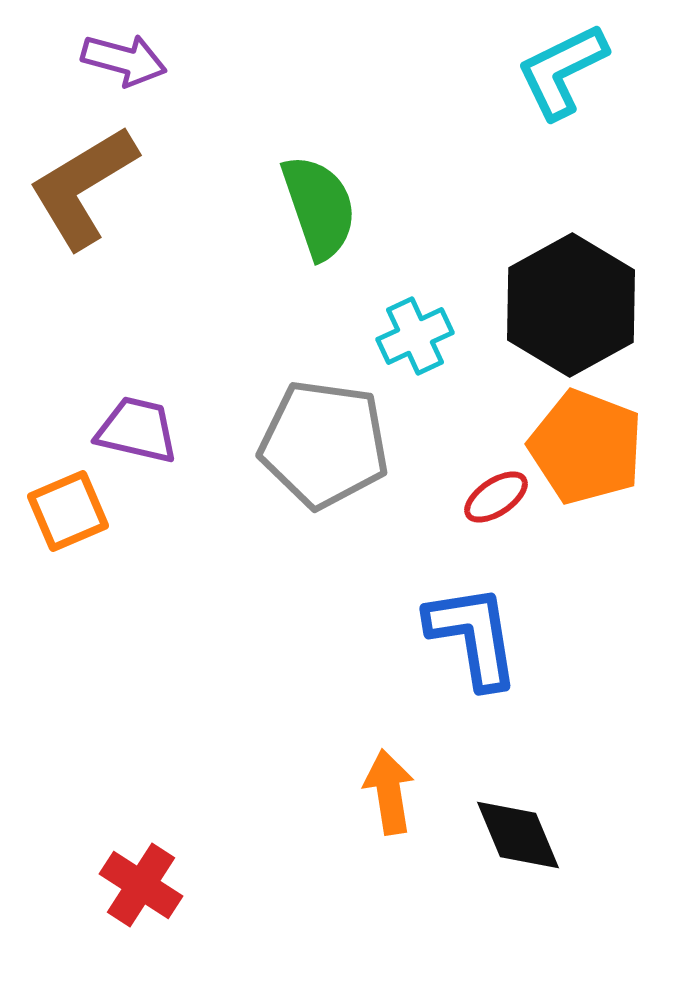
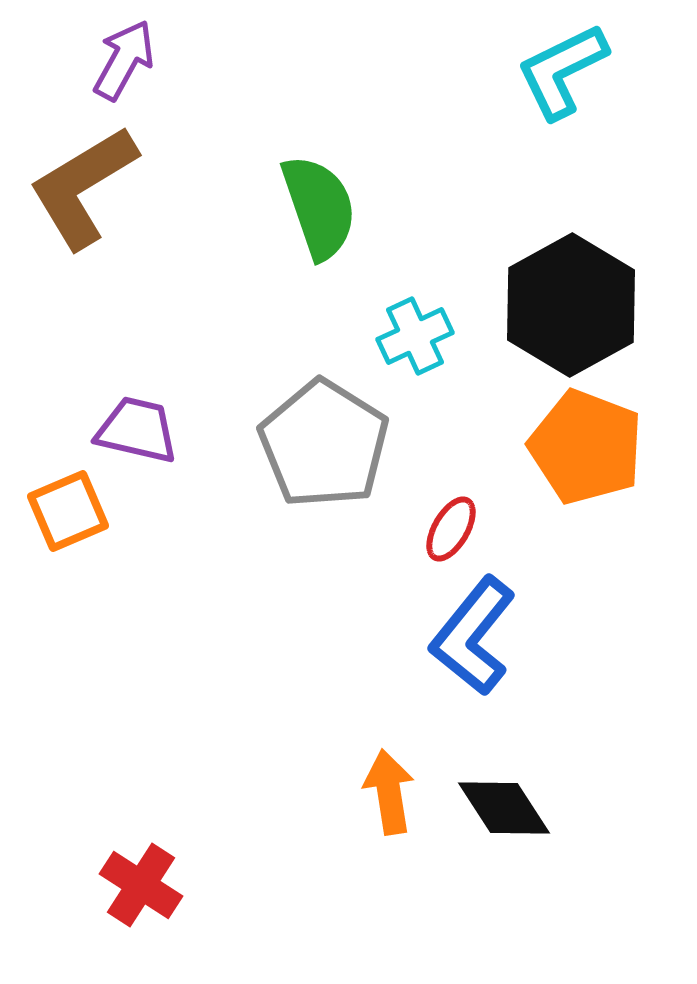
purple arrow: rotated 76 degrees counterclockwise
gray pentagon: rotated 24 degrees clockwise
red ellipse: moved 45 px left, 32 px down; rotated 26 degrees counterclockwise
blue L-shape: rotated 132 degrees counterclockwise
black diamond: moved 14 px left, 27 px up; rotated 10 degrees counterclockwise
